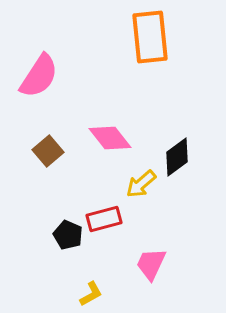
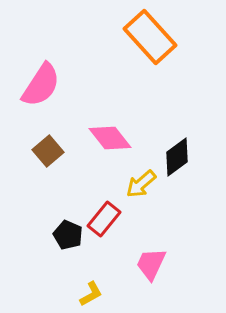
orange rectangle: rotated 36 degrees counterclockwise
pink semicircle: moved 2 px right, 9 px down
red rectangle: rotated 36 degrees counterclockwise
